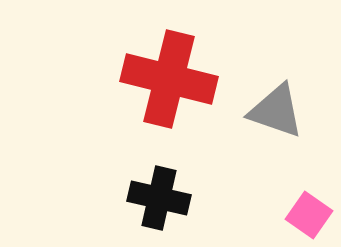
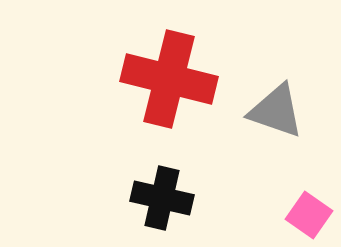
black cross: moved 3 px right
